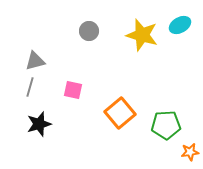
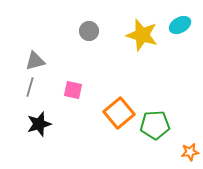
orange square: moved 1 px left
green pentagon: moved 11 px left
